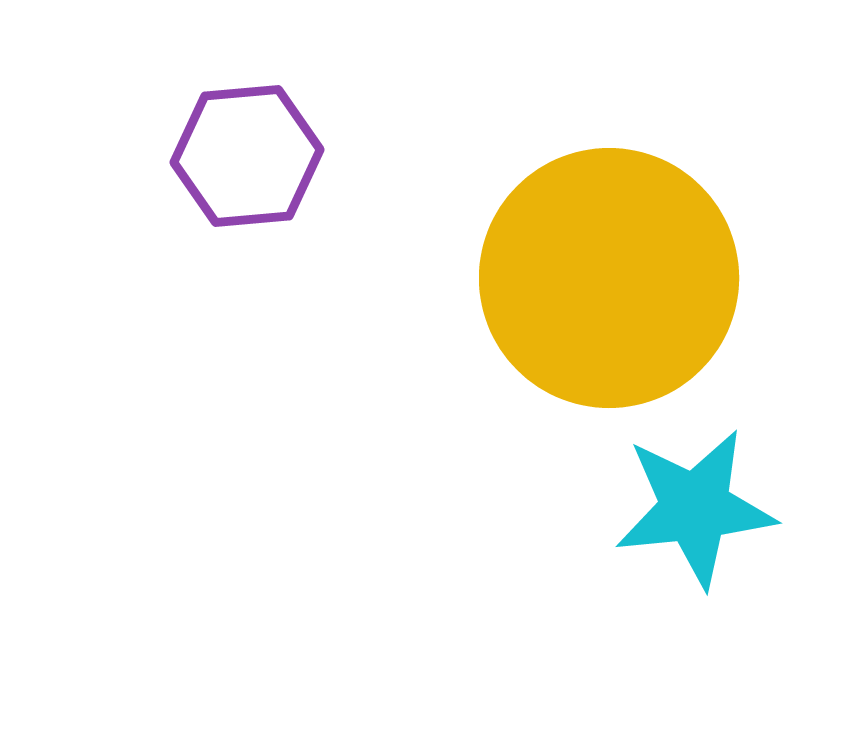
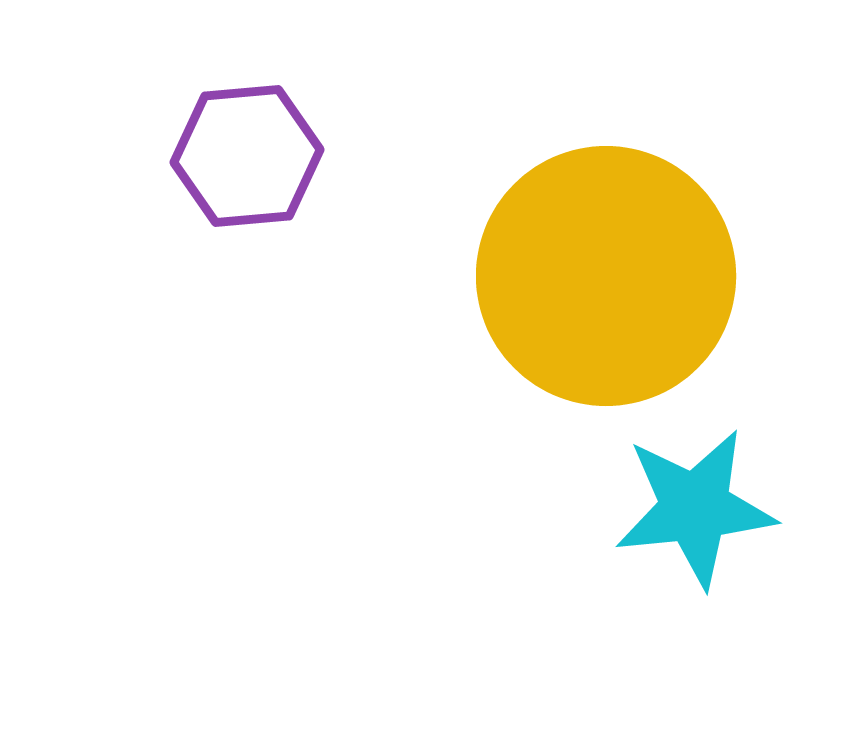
yellow circle: moved 3 px left, 2 px up
